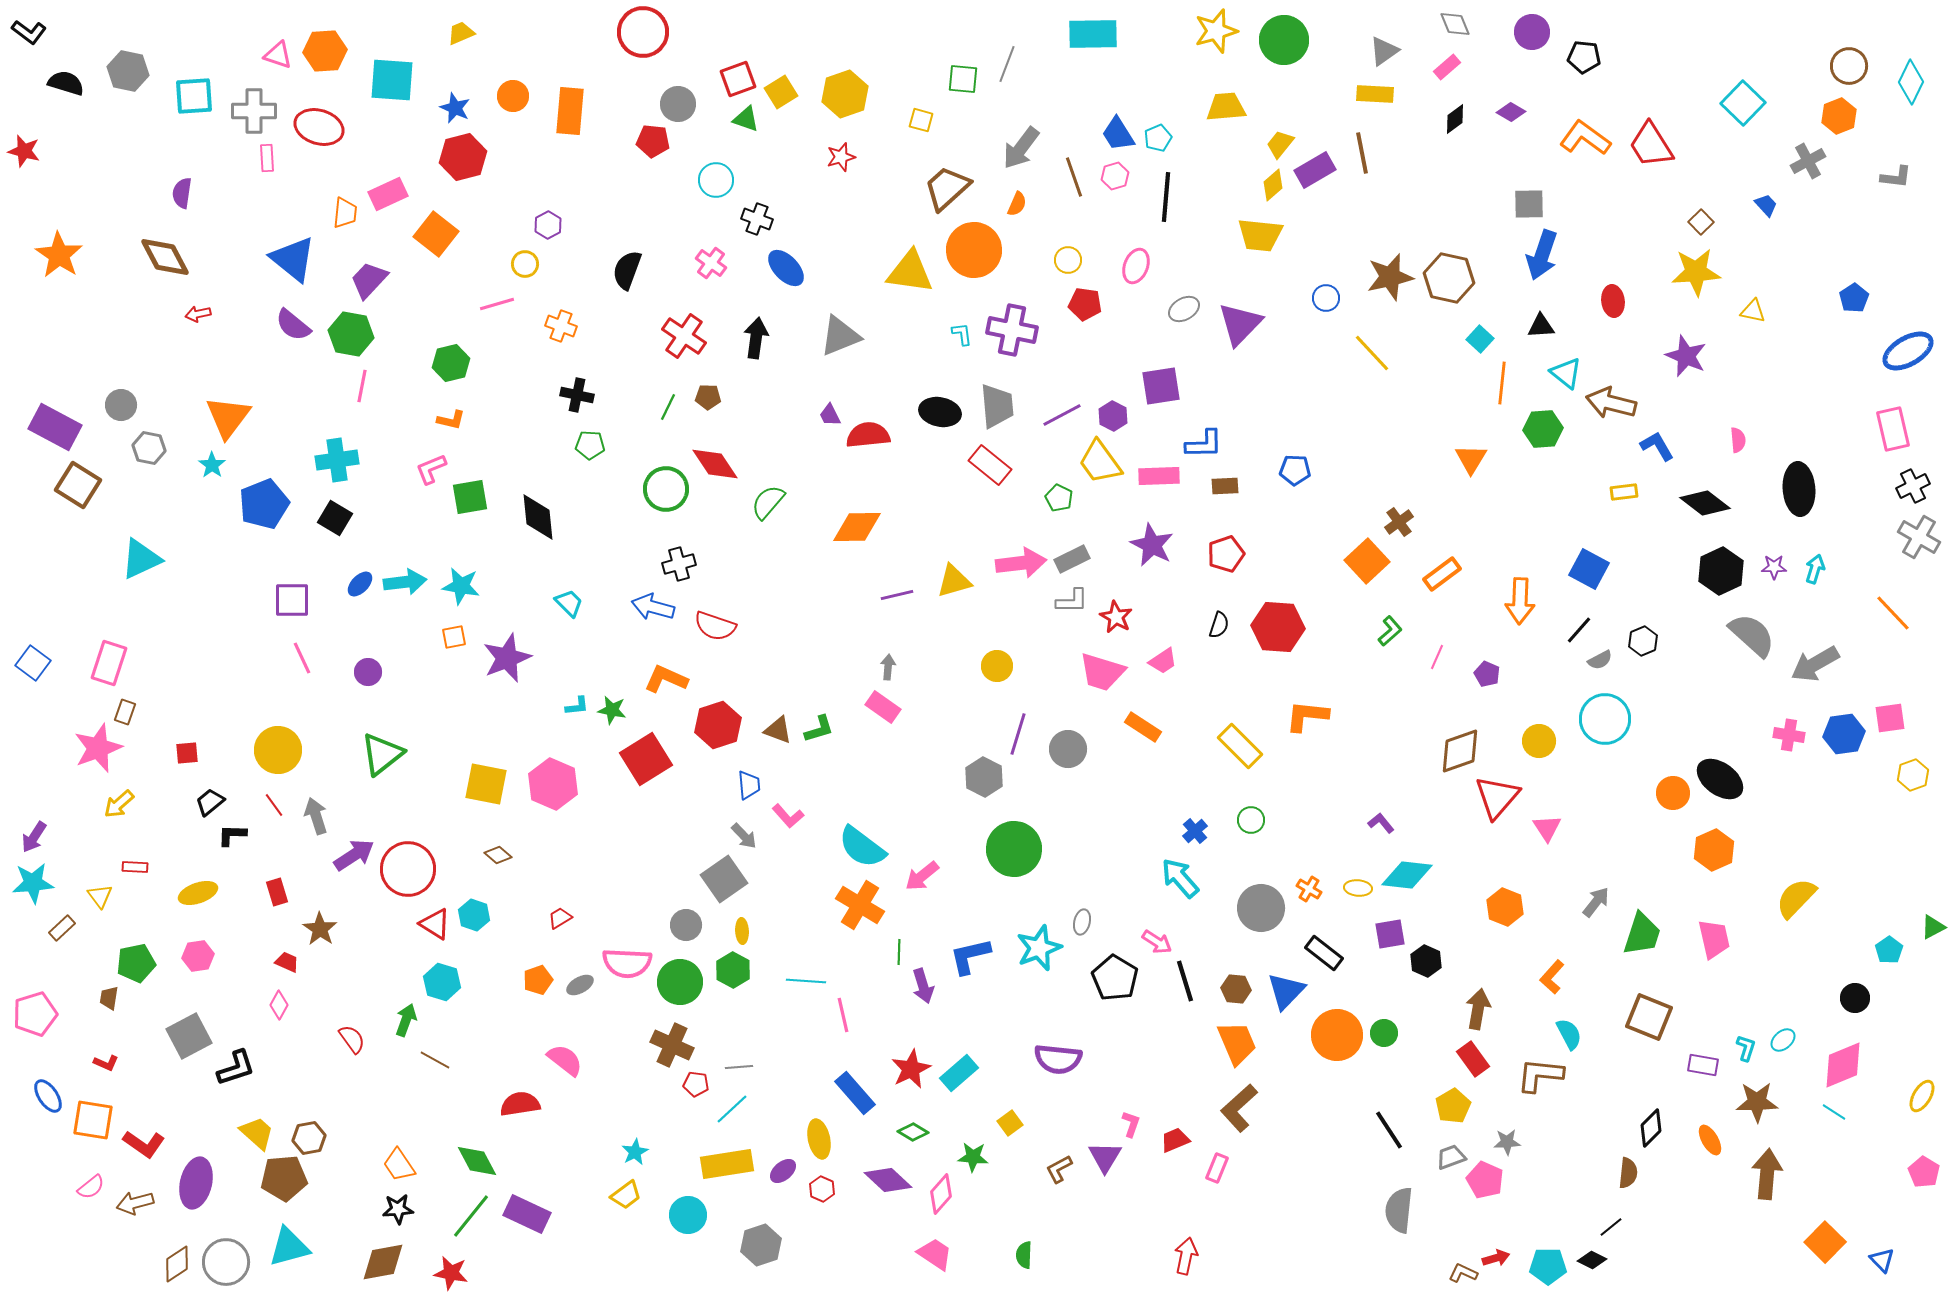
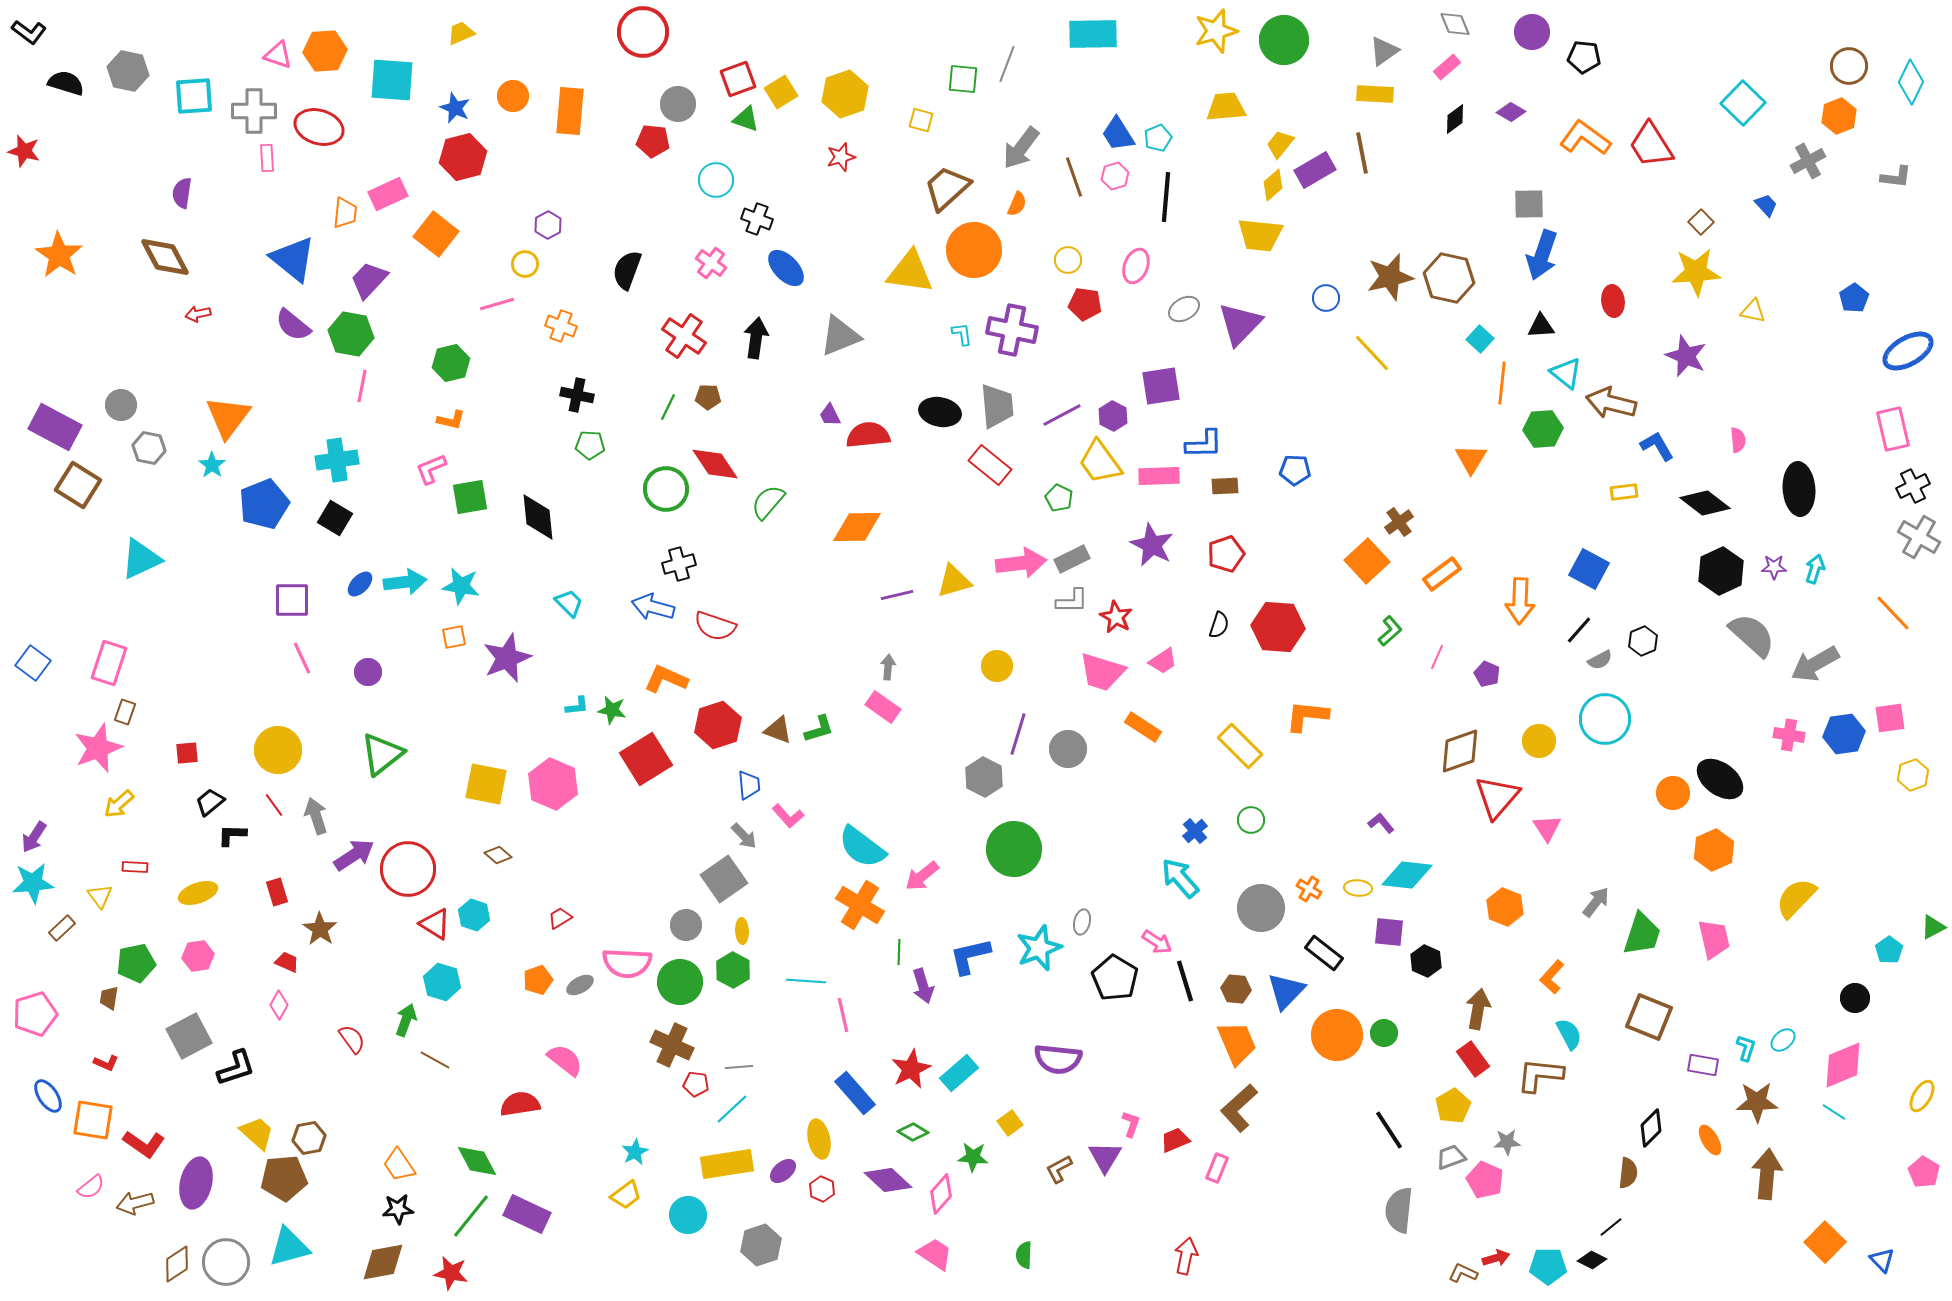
purple square at (1390, 934): moved 1 px left, 2 px up; rotated 16 degrees clockwise
